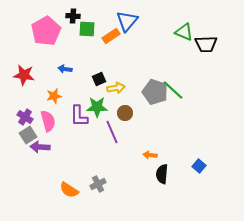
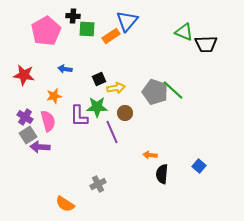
orange semicircle: moved 4 px left, 14 px down
